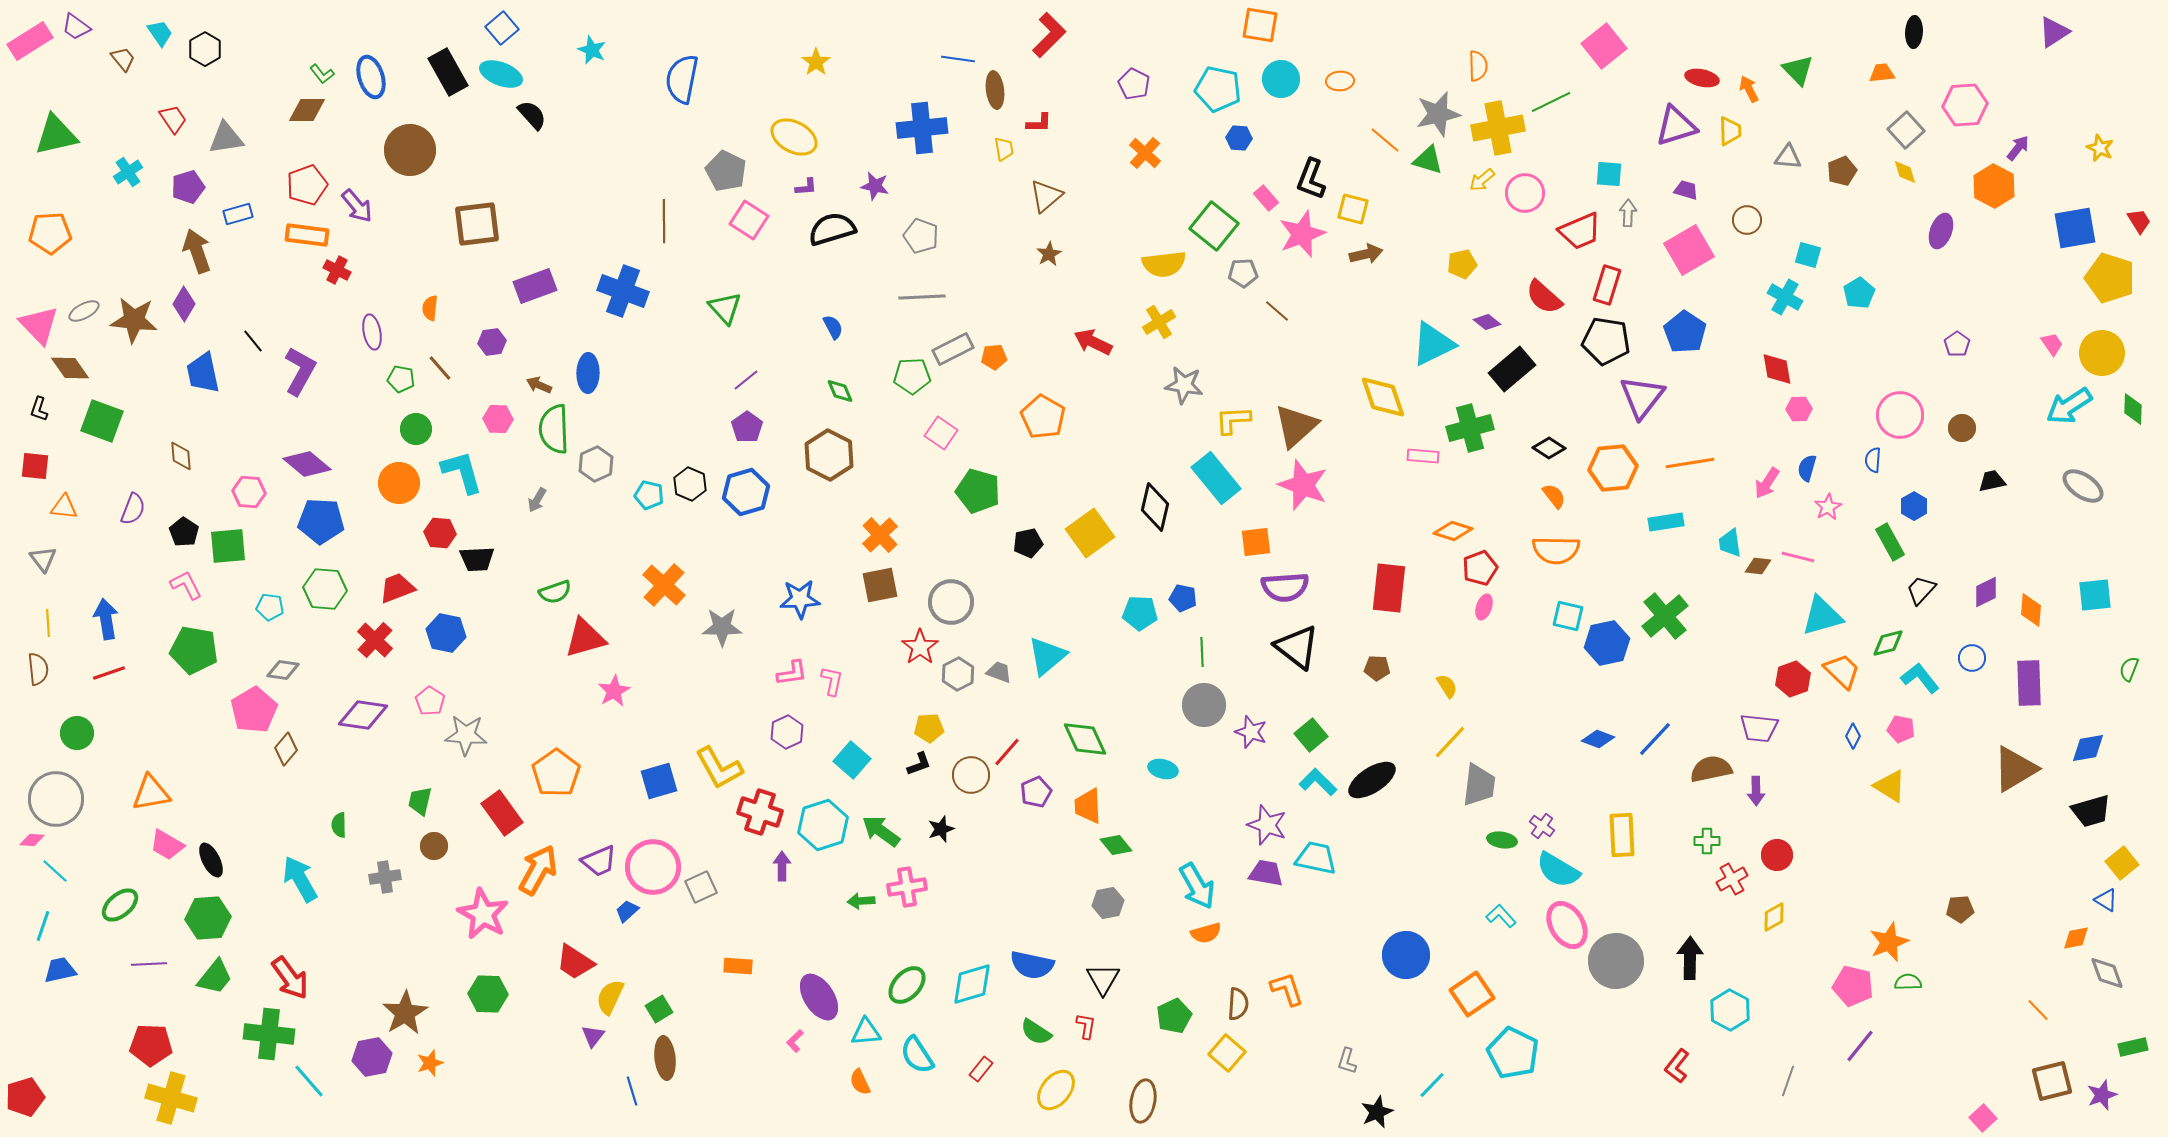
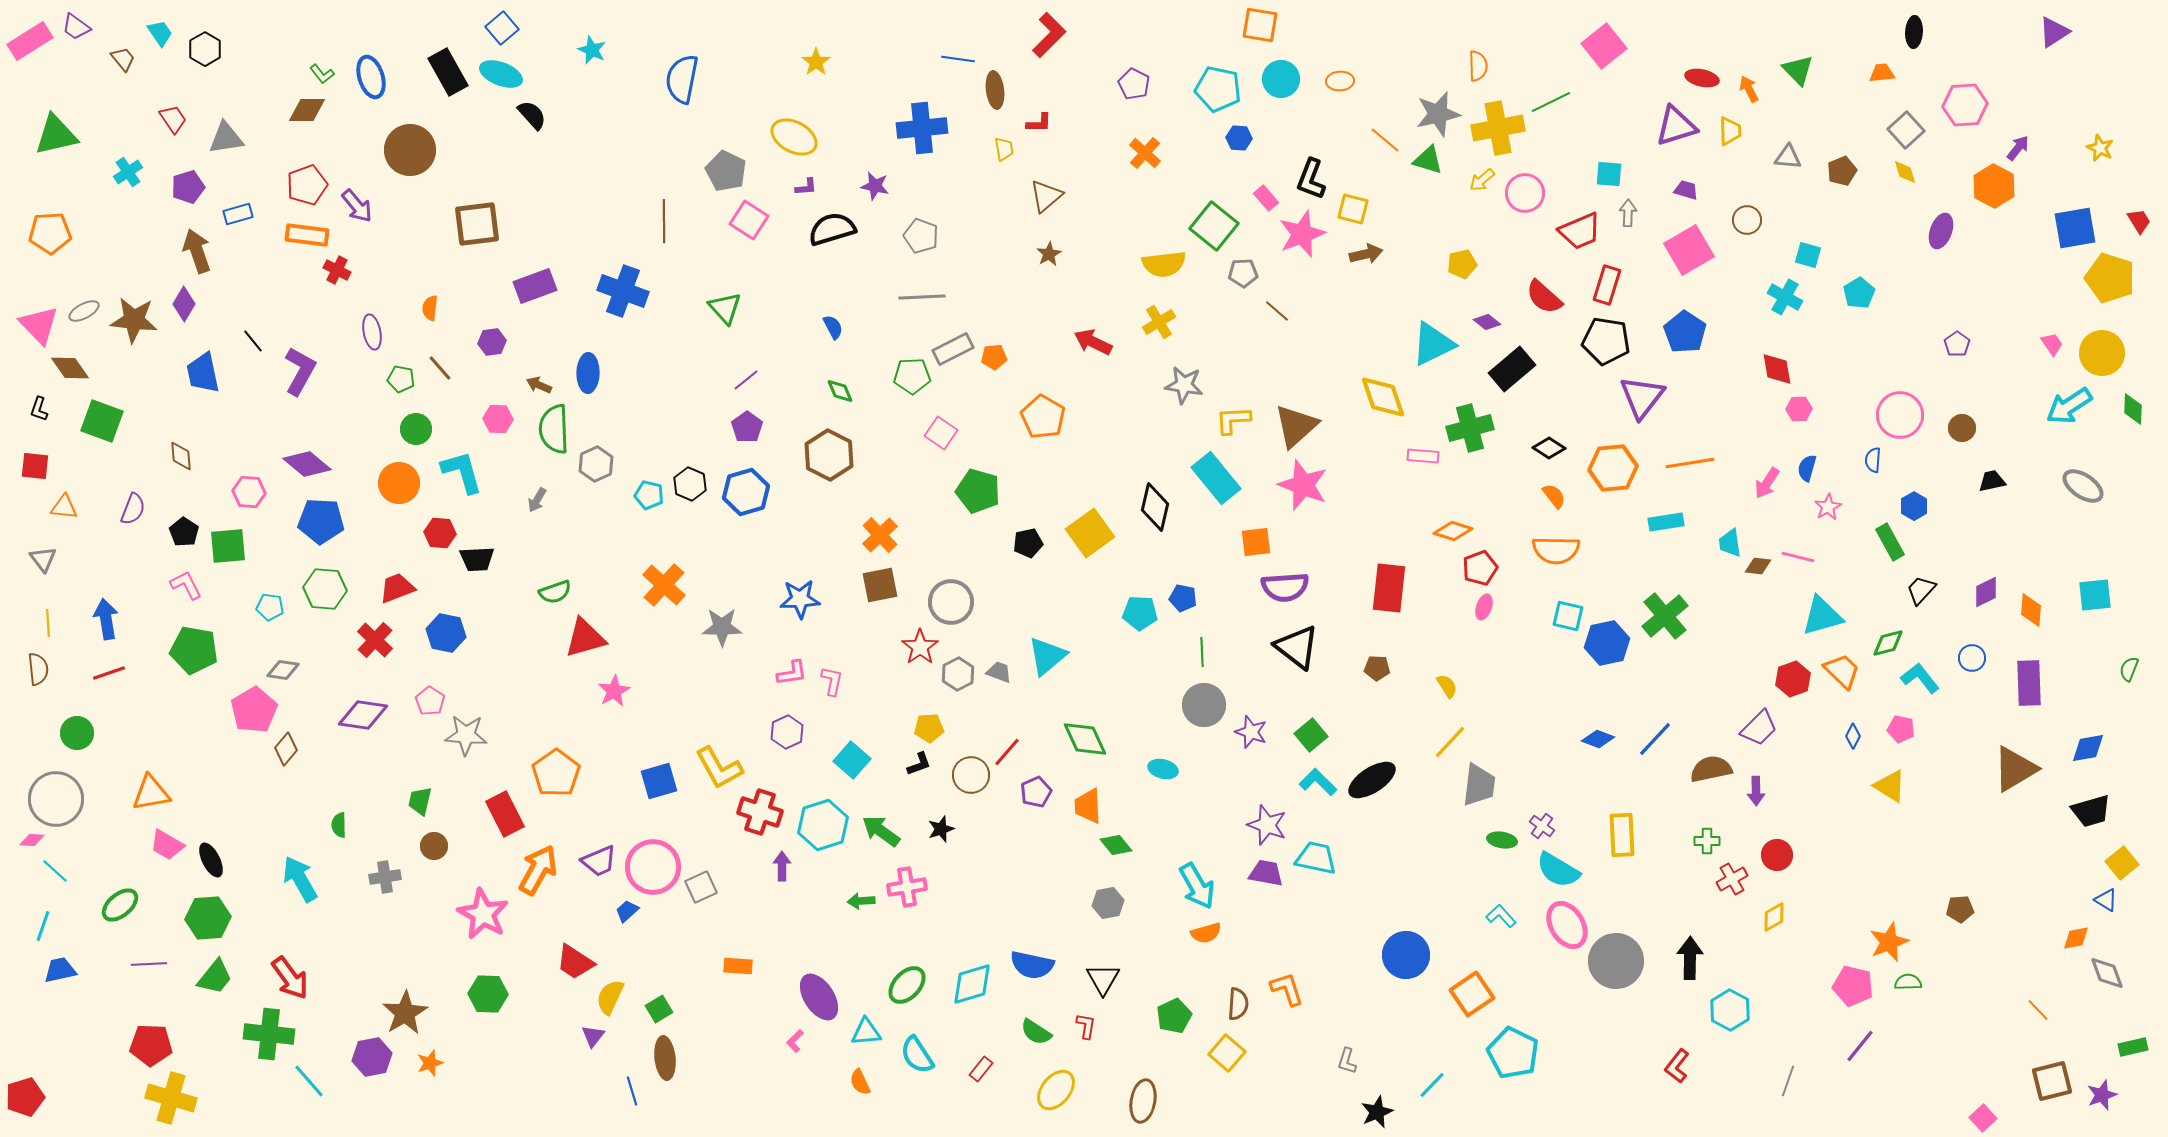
purple trapezoid at (1759, 728): rotated 51 degrees counterclockwise
red rectangle at (502, 813): moved 3 px right, 1 px down; rotated 9 degrees clockwise
